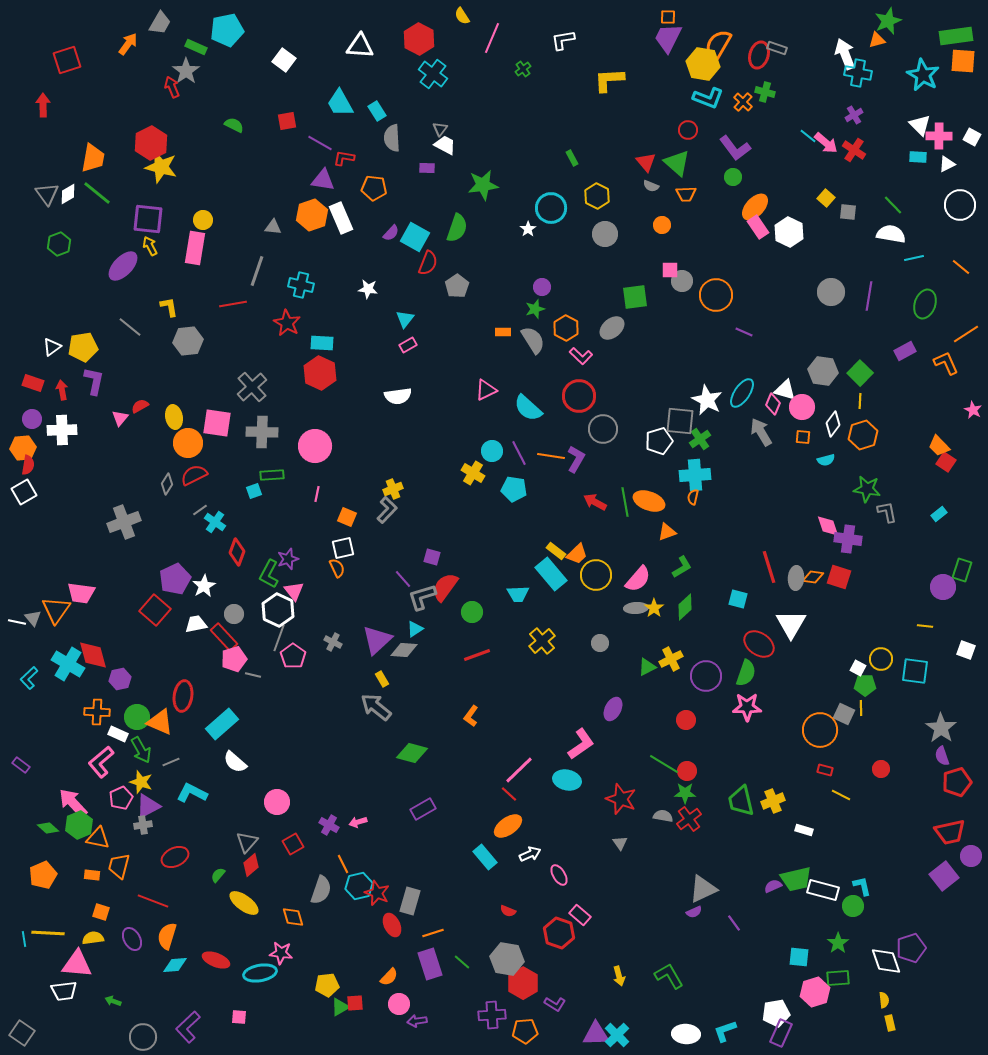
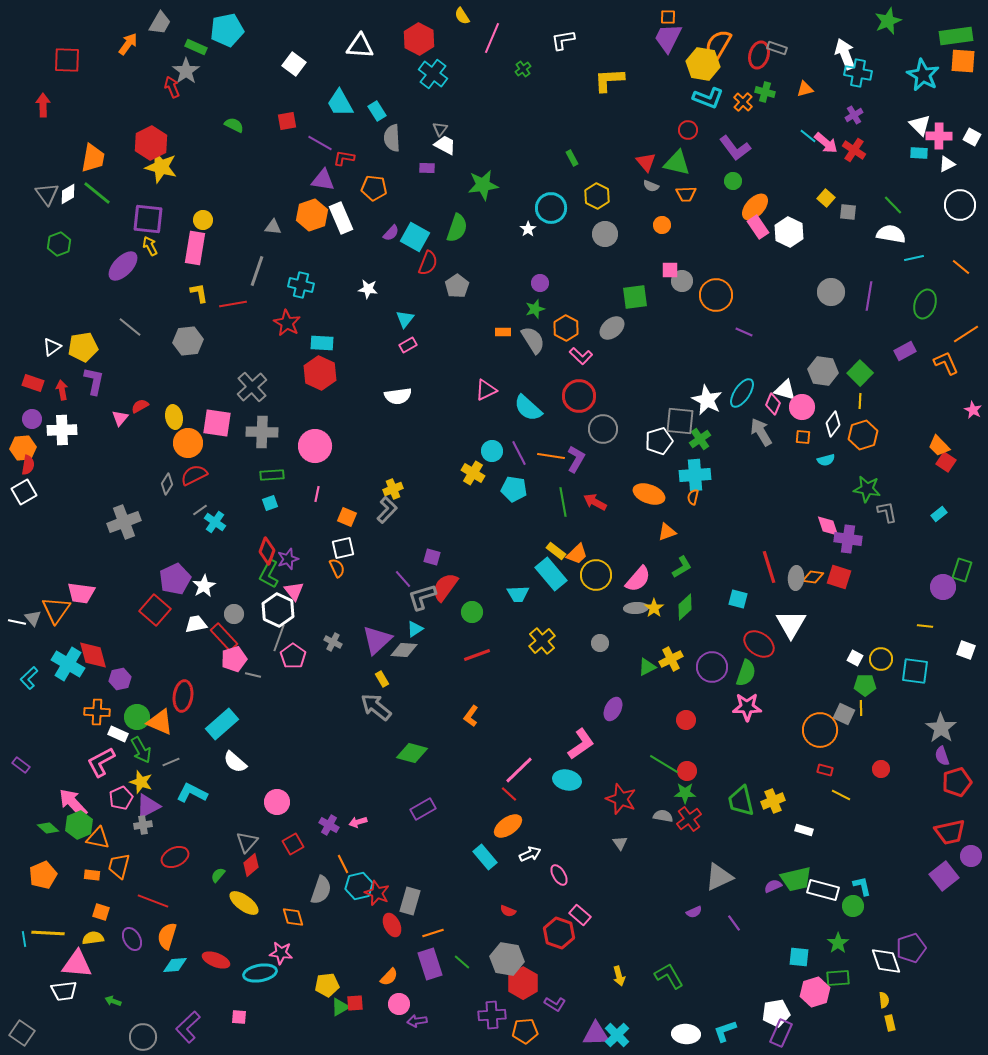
orange triangle at (877, 40): moved 72 px left, 49 px down
red square at (67, 60): rotated 20 degrees clockwise
white square at (284, 60): moved 10 px right, 4 px down
cyan rectangle at (918, 157): moved 1 px right, 4 px up
green triangle at (677, 163): rotated 28 degrees counterclockwise
green circle at (733, 177): moved 4 px down
purple circle at (542, 287): moved 2 px left, 4 px up
yellow L-shape at (169, 307): moved 30 px right, 14 px up
cyan square at (254, 491): moved 16 px right, 12 px down
orange ellipse at (649, 501): moved 7 px up
green line at (625, 502): moved 62 px left
red diamond at (237, 552): moved 30 px right, 1 px up
white square at (858, 668): moved 3 px left, 10 px up
purple circle at (706, 676): moved 6 px right, 9 px up
pink L-shape at (101, 762): rotated 12 degrees clockwise
gray triangle at (703, 889): moved 16 px right, 12 px up
